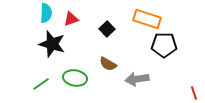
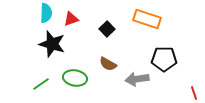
black pentagon: moved 14 px down
